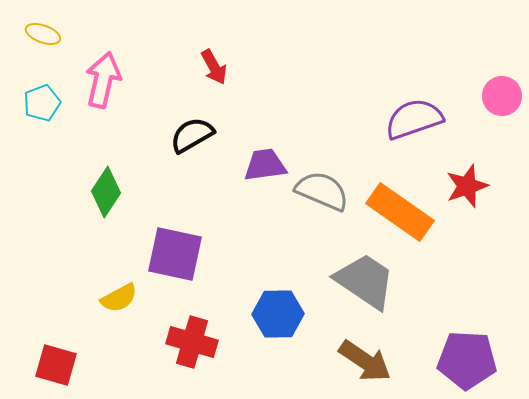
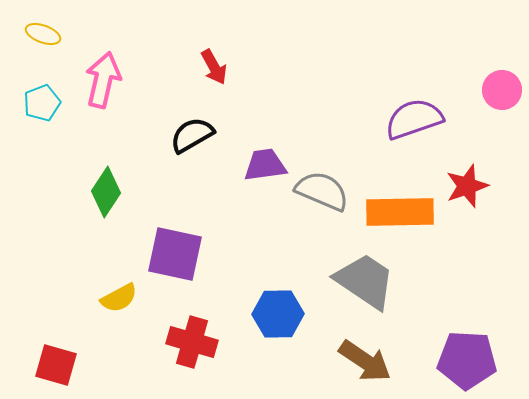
pink circle: moved 6 px up
orange rectangle: rotated 36 degrees counterclockwise
